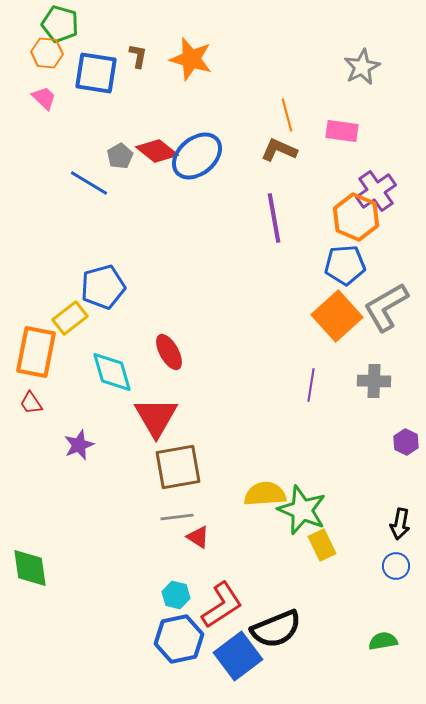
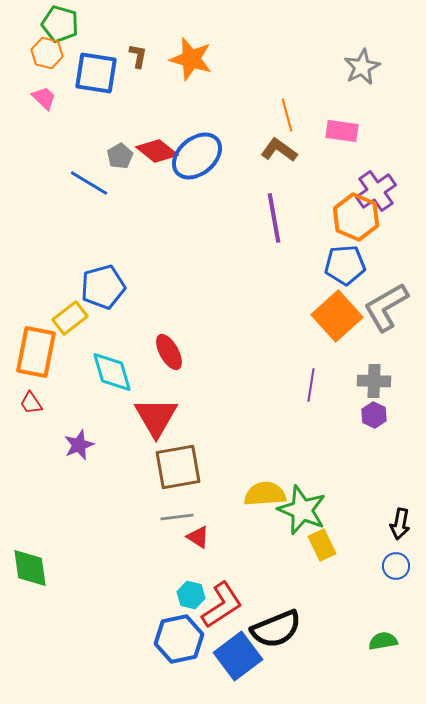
orange hexagon at (47, 53): rotated 8 degrees clockwise
brown L-shape at (279, 150): rotated 12 degrees clockwise
purple hexagon at (406, 442): moved 32 px left, 27 px up
cyan hexagon at (176, 595): moved 15 px right
